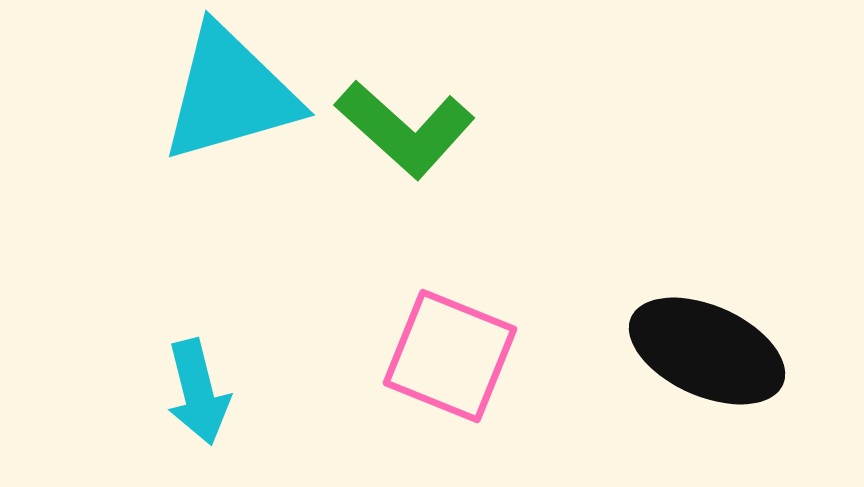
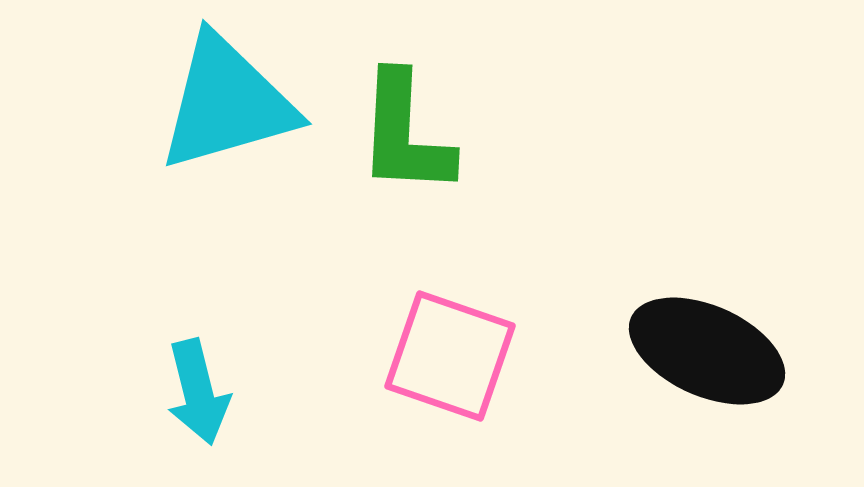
cyan triangle: moved 3 px left, 9 px down
green L-shape: moved 5 px down; rotated 51 degrees clockwise
pink square: rotated 3 degrees counterclockwise
